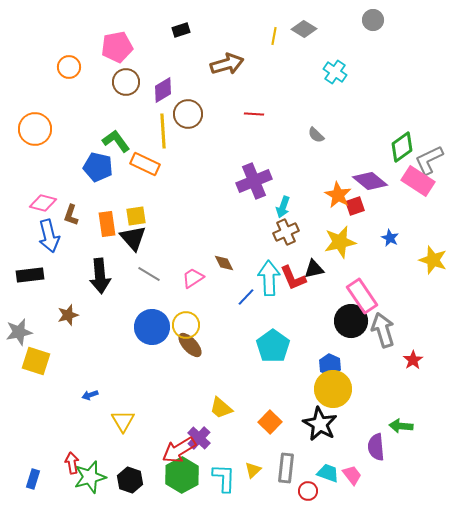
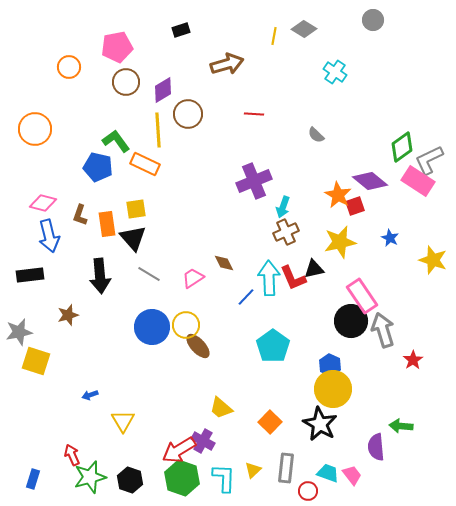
yellow line at (163, 131): moved 5 px left, 1 px up
brown L-shape at (71, 215): moved 9 px right
yellow square at (136, 216): moved 7 px up
brown ellipse at (190, 345): moved 8 px right, 1 px down
purple cross at (199, 438): moved 4 px right, 3 px down; rotated 15 degrees counterclockwise
red arrow at (72, 463): moved 8 px up; rotated 15 degrees counterclockwise
green hexagon at (182, 475): moved 3 px down; rotated 12 degrees counterclockwise
